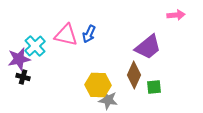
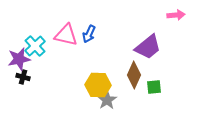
gray star: moved 1 px left; rotated 30 degrees clockwise
